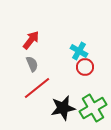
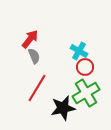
red arrow: moved 1 px left, 1 px up
gray semicircle: moved 2 px right, 8 px up
red line: rotated 20 degrees counterclockwise
green cross: moved 7 px left, 15 px up
